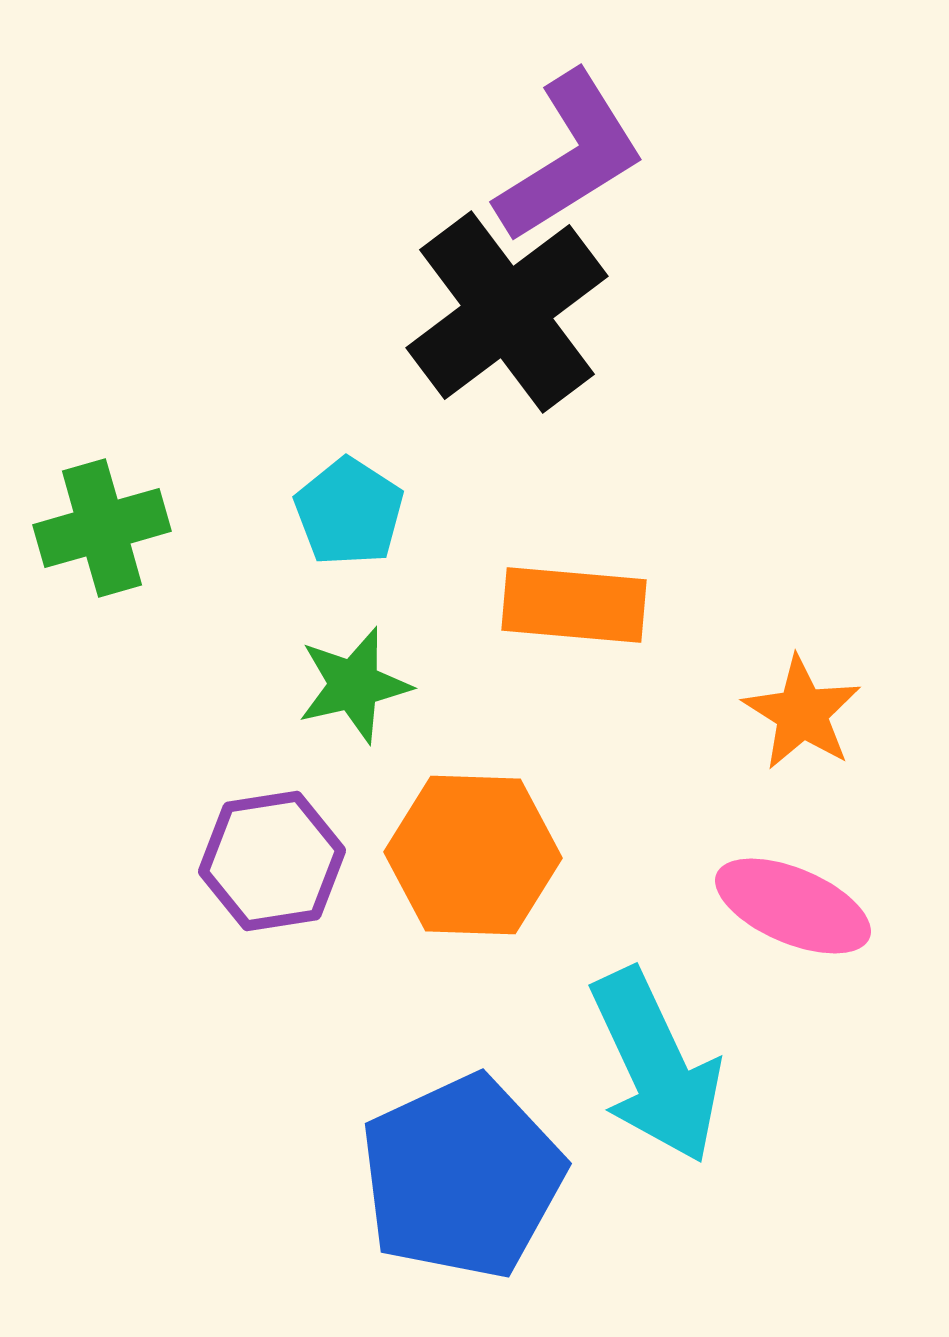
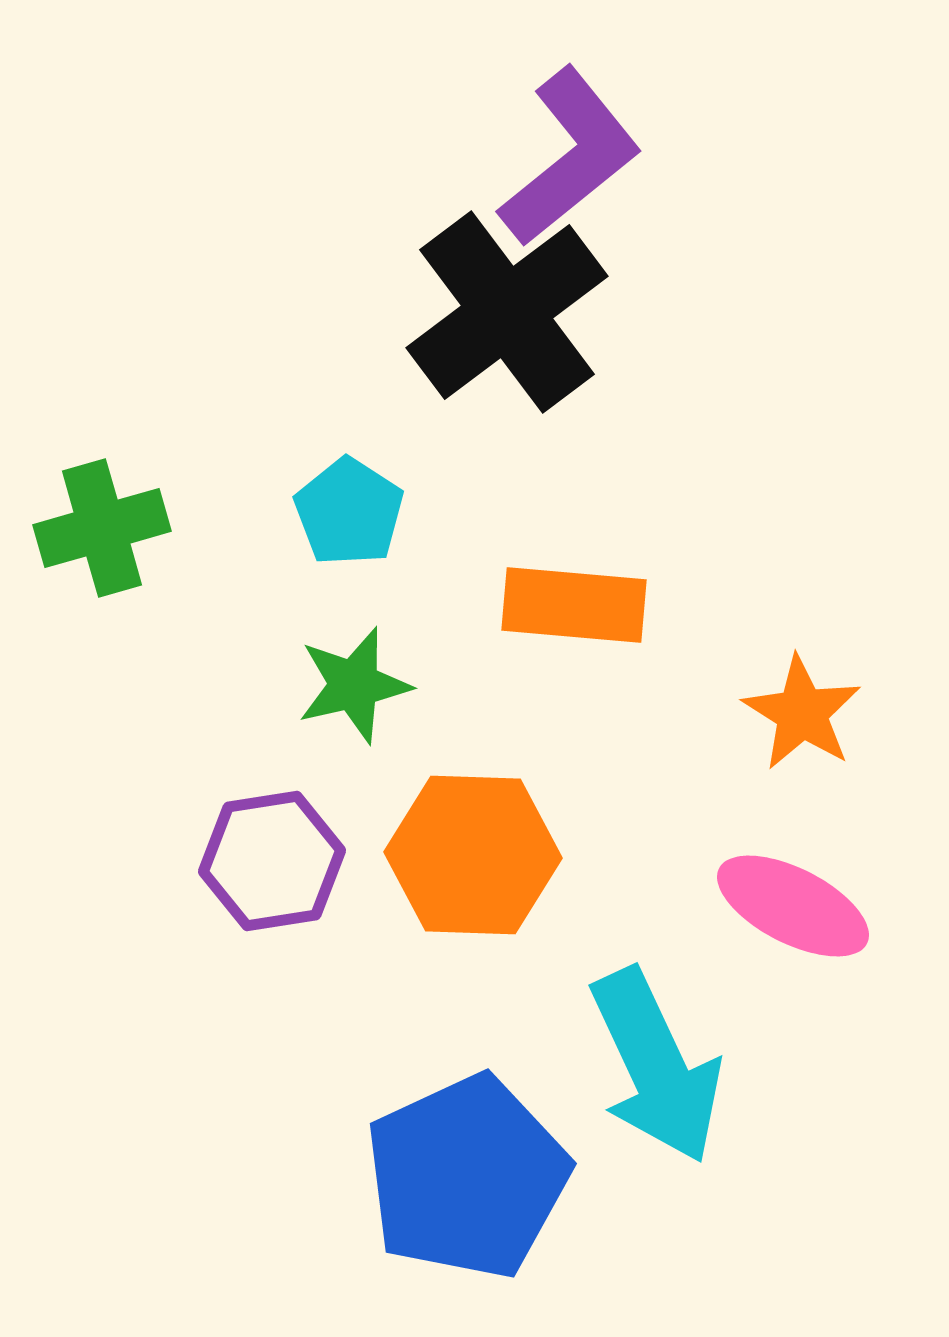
purple L-shape: rotated 7 degrees counterclockwise
pink ellipse: rotated 4 degrees clockwise
blue pentagon: moved 5 px right
